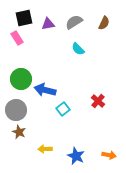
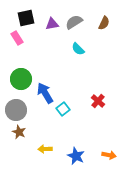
black square: moved 2 px right
purple triangle: moved 4 px right
blue arrow: moved 3 px down; rotated 45 degrees clockwise
